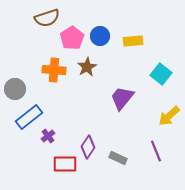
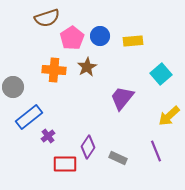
cyan square: rotated 10 degrees clockwise
gray circle: moved 2 px left, 2 px up
